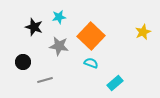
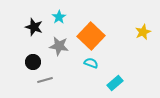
cyan star: rotated 24 degrees counterclockwise
black circle: moved 10 px right
